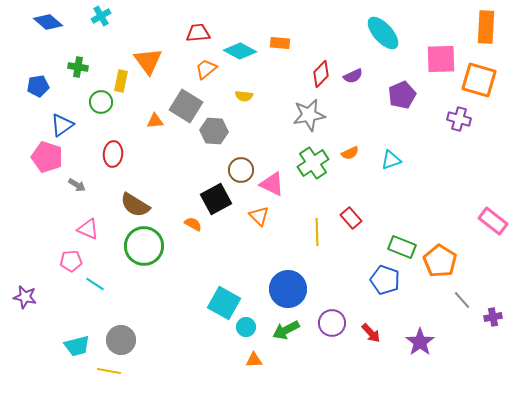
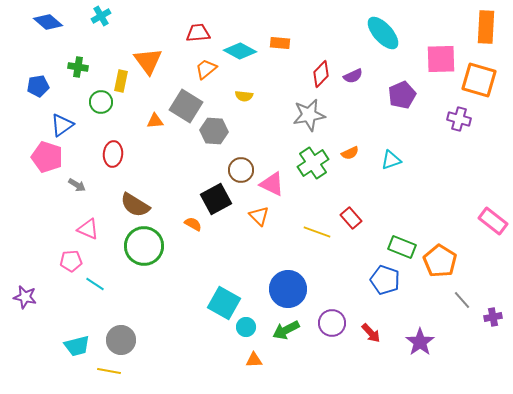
yellow line at (317, 232): rotated 68 degrees counterclockwise
